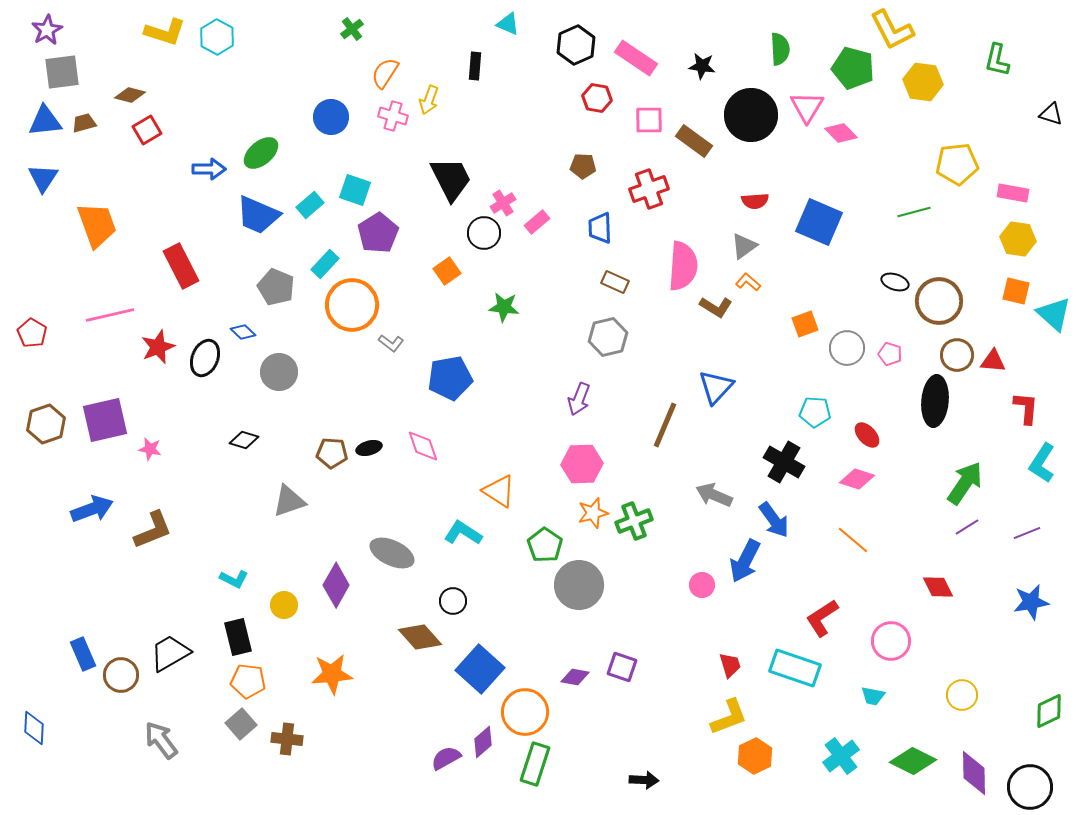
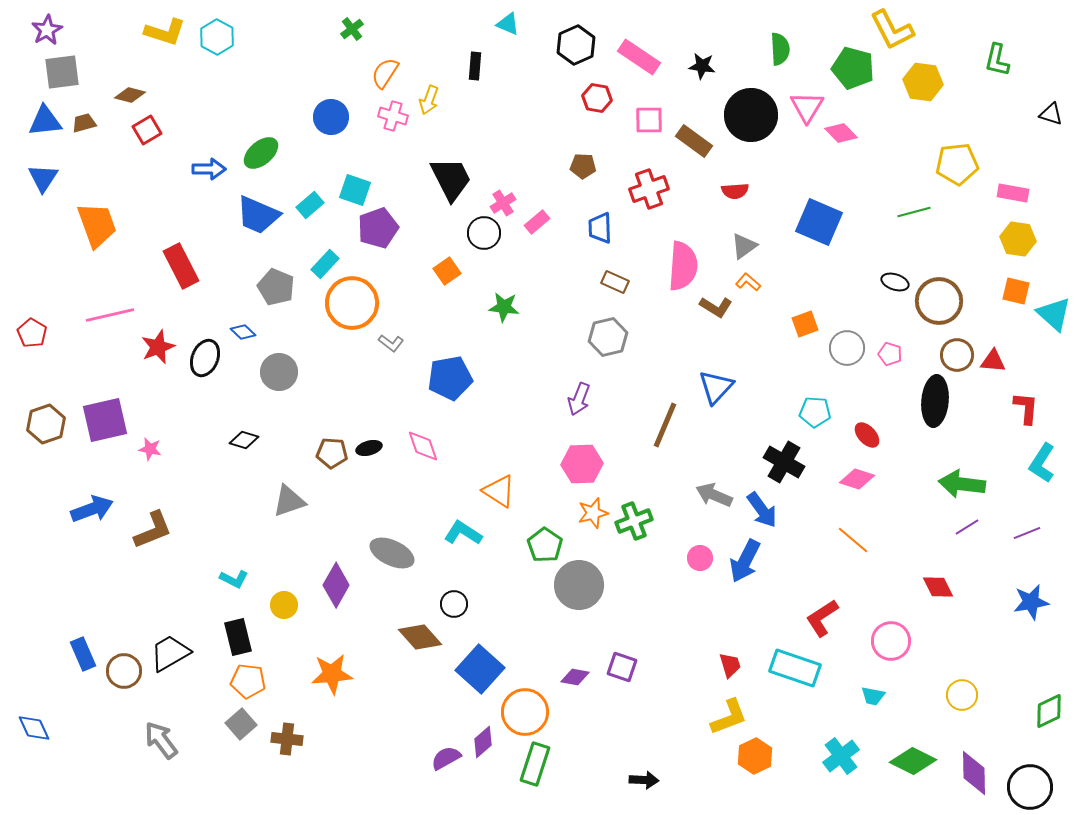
pink rectangle at (636, 58): moved 3 px right, 1 px up
red semicircle at (755, 201): moved 20 px left, 10 px up
purple pentagon at (378, 233): moved 5 px up; rotated 12 degrees clockwise
orange circle at (352, 305): moved 2 px up
green arrow at (965, 483): moved 3 px left, 1 px down; rotated 117 degrees counterclockwise
blue arrow at (774, 520): moved 12 px left, 10 px up
pink circle at (702, 585): moved 2 px left, 27 px up
black circle at (453, 601): moved 1 px right, 3 px down
brown circle at (121, 675): moved 3 px right, 4 px up
blue diamond at (34, 728): rotated 28 degrees counterclockwise
